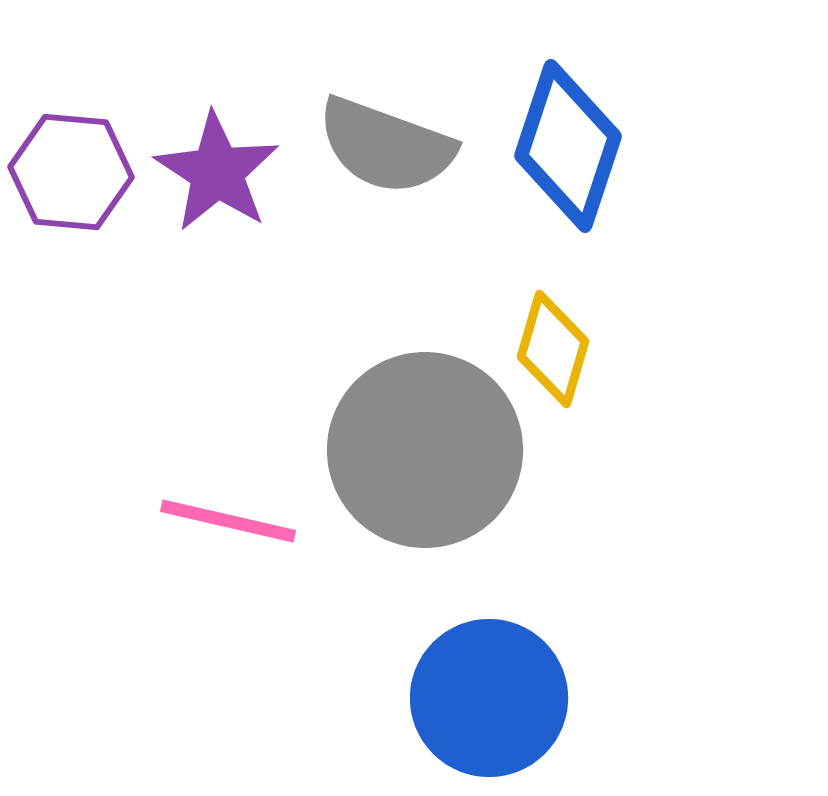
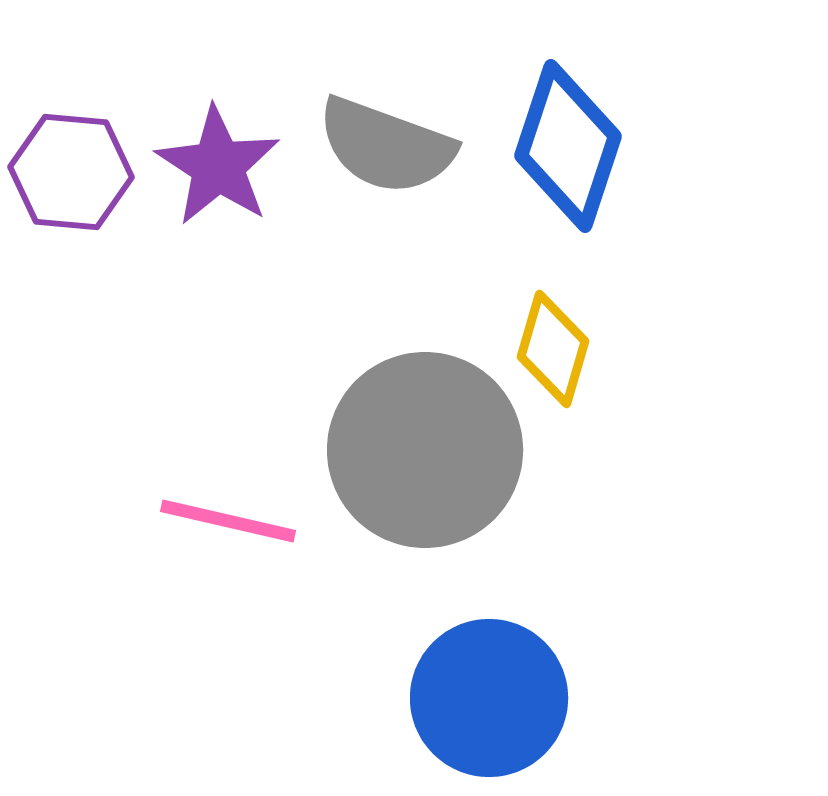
purple star: moved 1 px right, 6 px up
